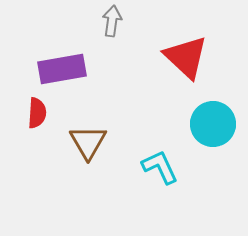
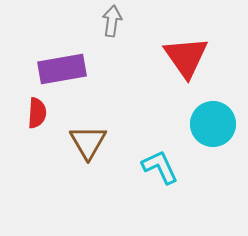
red triangle: rotated 12 degrees clockwise
